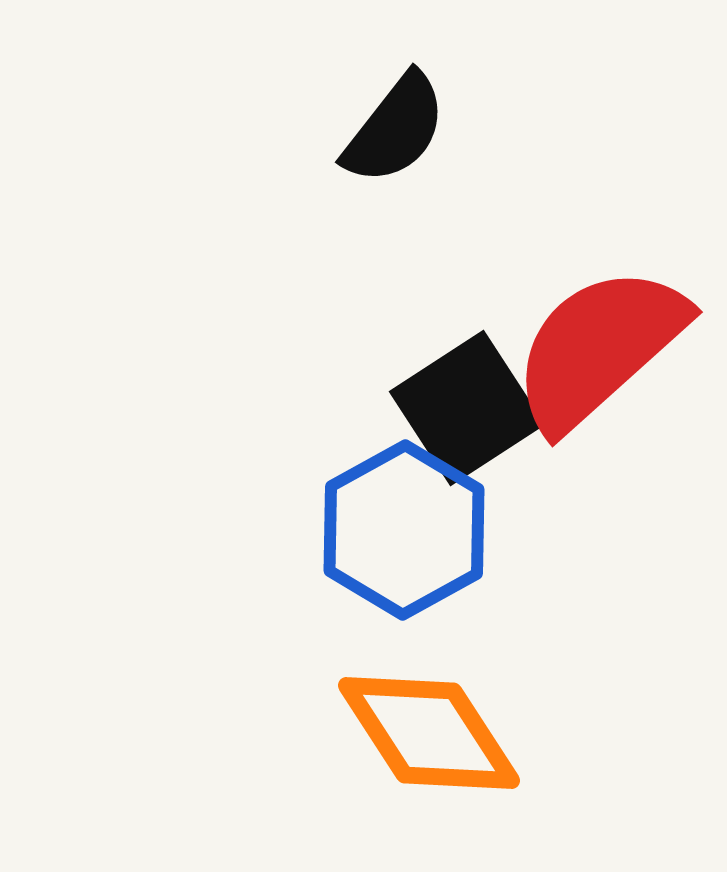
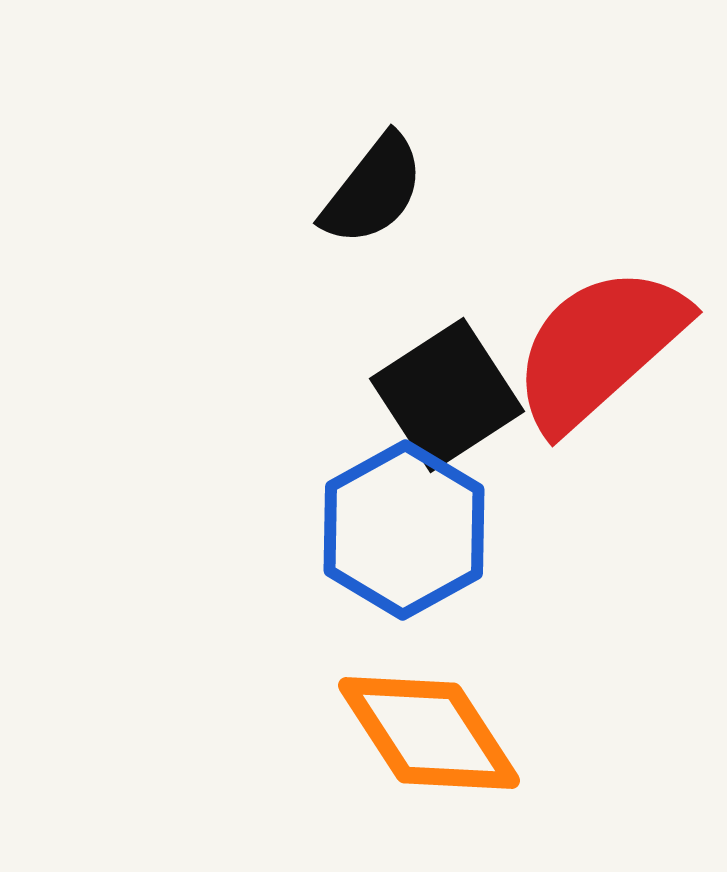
black semicircle: moved 22 px left, 61 px down
black square: moved 20 px left, 13 px up
